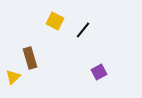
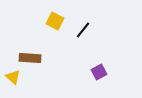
brown rectangle: rotated 70 degrees counterclockwise
yellow triangle: rotated 35 degrees counterclockwise
